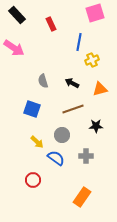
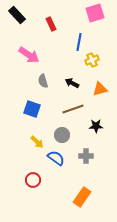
pink arrow: moved 15 px right, 7 px down
